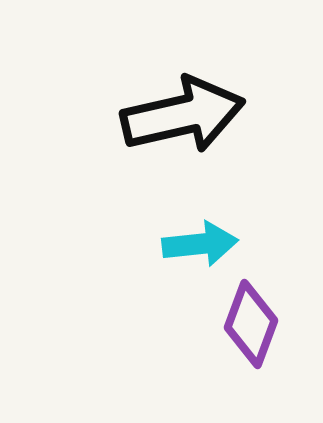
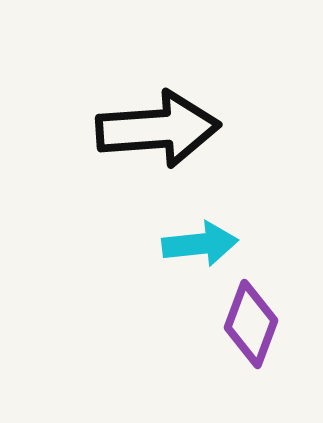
black arrow: moved 25 px left, 14 px down; rotated 9 degrees clockwise
